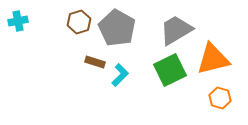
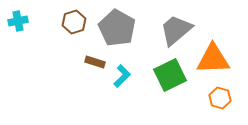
brown hexagon: moved 5 px left
gray trapezoid: rotated 9 degrees counterclockwise
orange triangle: rotated 12 degrees clockwise
green square: moved 5 px down
cyan L-shape: moved 2 px right, 1 px down
